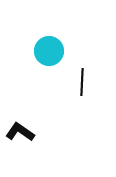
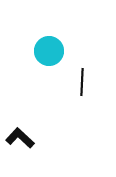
black L-shape: moved 6 px down; rotated 8 degrees clockwise
